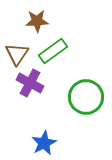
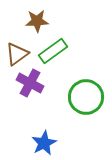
brown triangle: rotated 20 degrees clockwise
